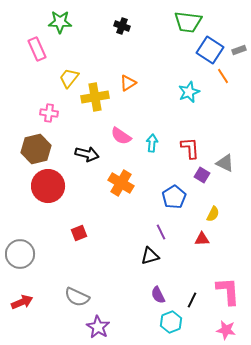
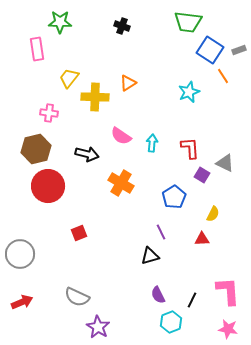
pink rectangle: rotated 15 degrees clockwise
yellow cross: rotated 12 degrees clockwise
pink star: moved 2 px right, 1 px up
